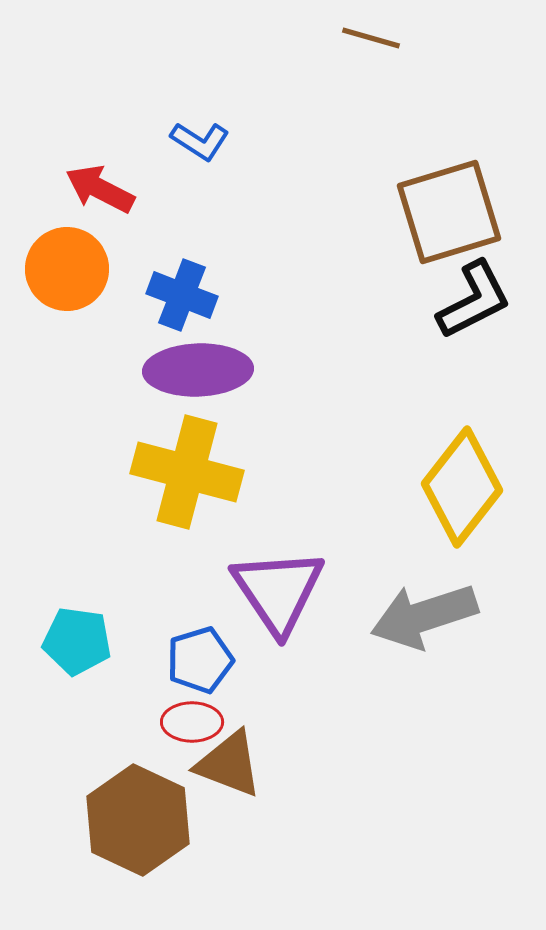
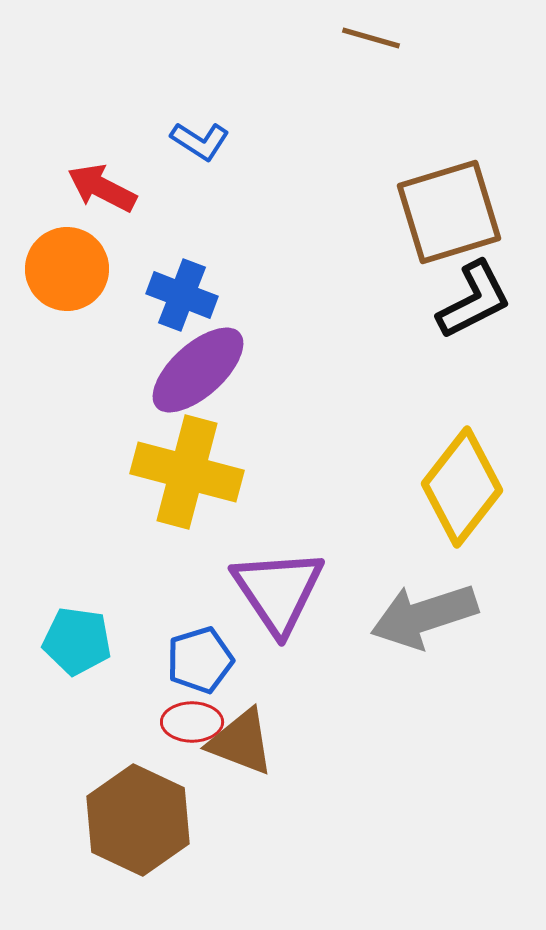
red arrow: moved 2 px right, 1 px up
purple ellipse: rotated 40 degrees counterclockwise
brown triangle: moved 12 px right, 22 px up
